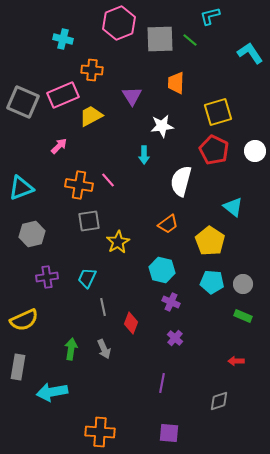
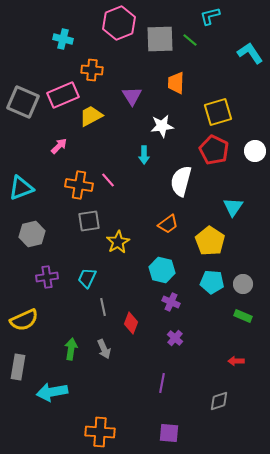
cyan triangle at (233, 207): rotated 25 degrees clockwise
